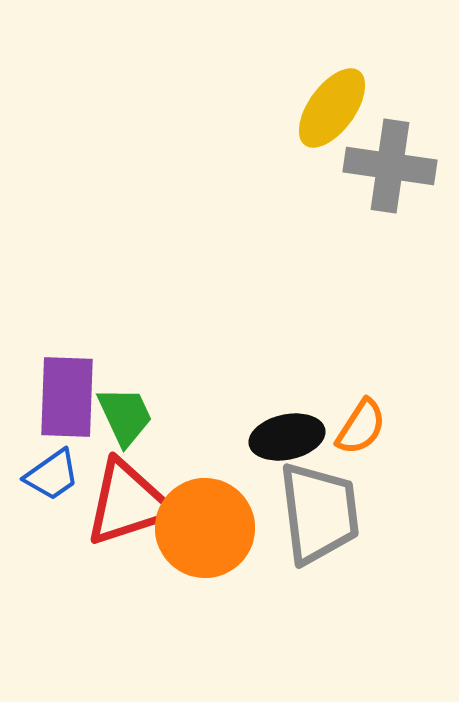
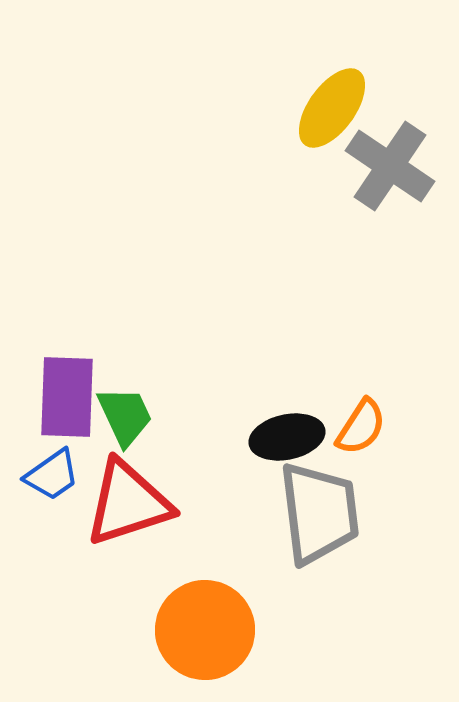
gray cross: rotated 26 degrees clockwise
orange circle: moved 102 px down
